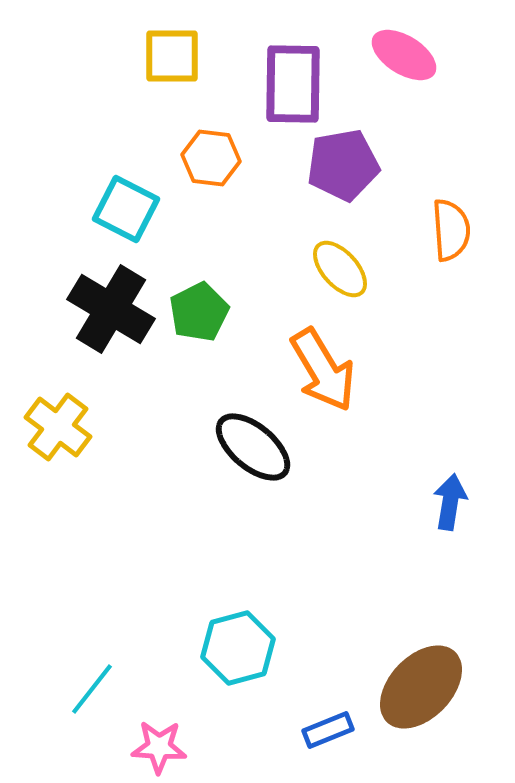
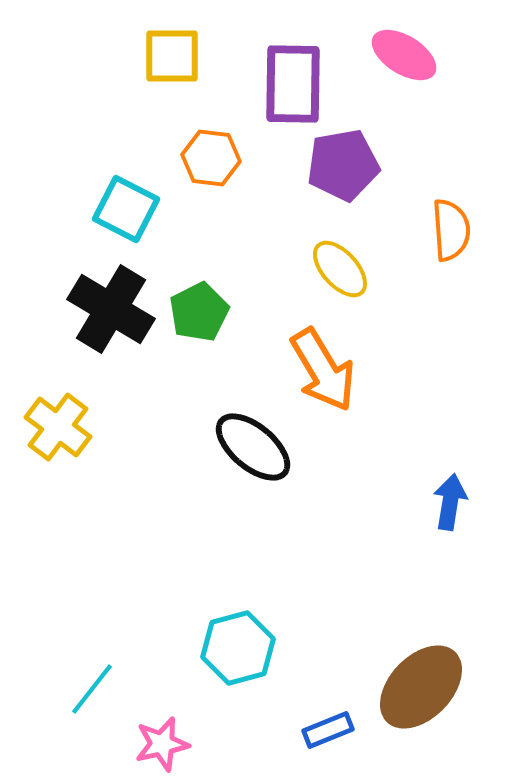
pink star: moved 3 px right, 3 px up; rotated 16 degrees counterclockwise
